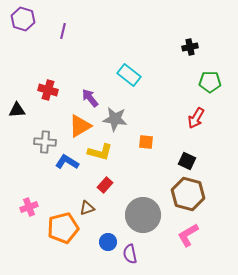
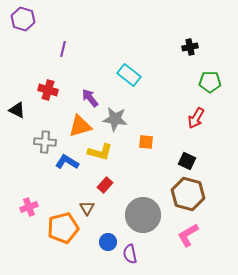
purple line: moved 18 px down
black triangle: rotated 30 degrees clockwise
orange triangle: rotated 15 degrees clockwise
brown triangle: rotated 42 degrees counterclockwise
